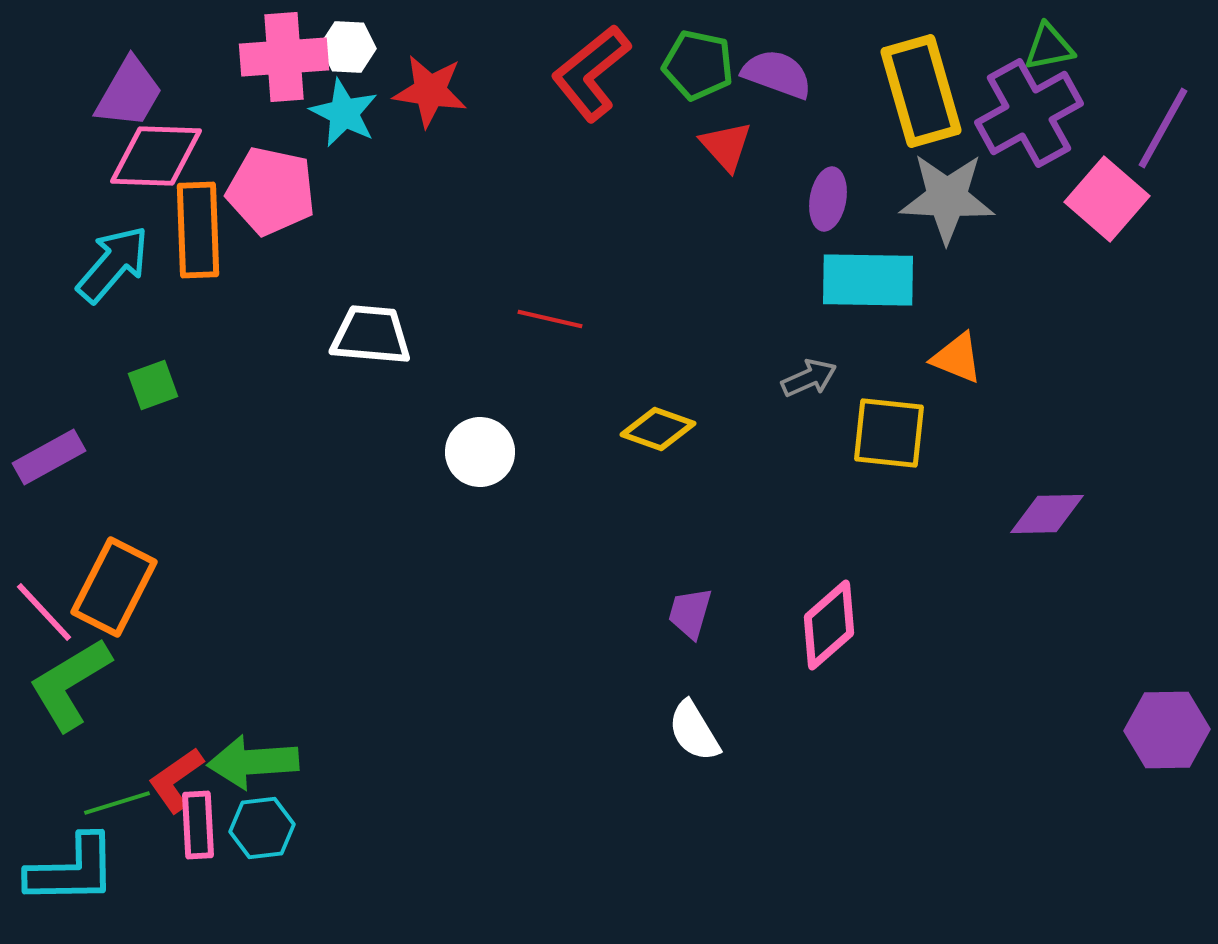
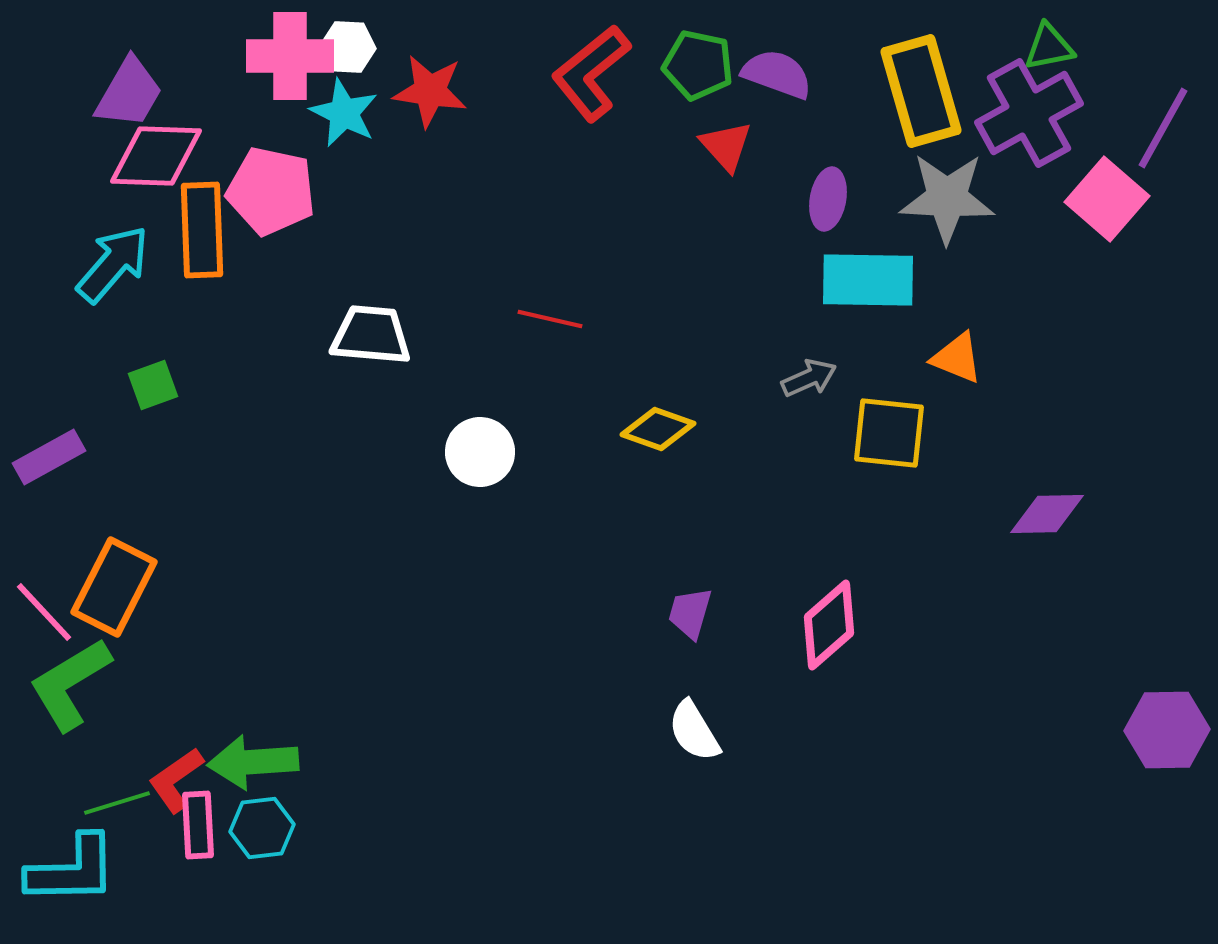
pink cross at (284, 57): moved 6 px right, 1 px up; rotated 4 degrees clockwise
orange rectangle at (198, 230): moved 4 px right
